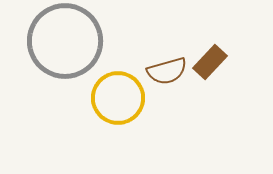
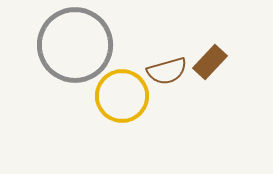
gray circle: moved 10 px right, 4 px down
yellow circle: moved 4 px right, 2 px up
